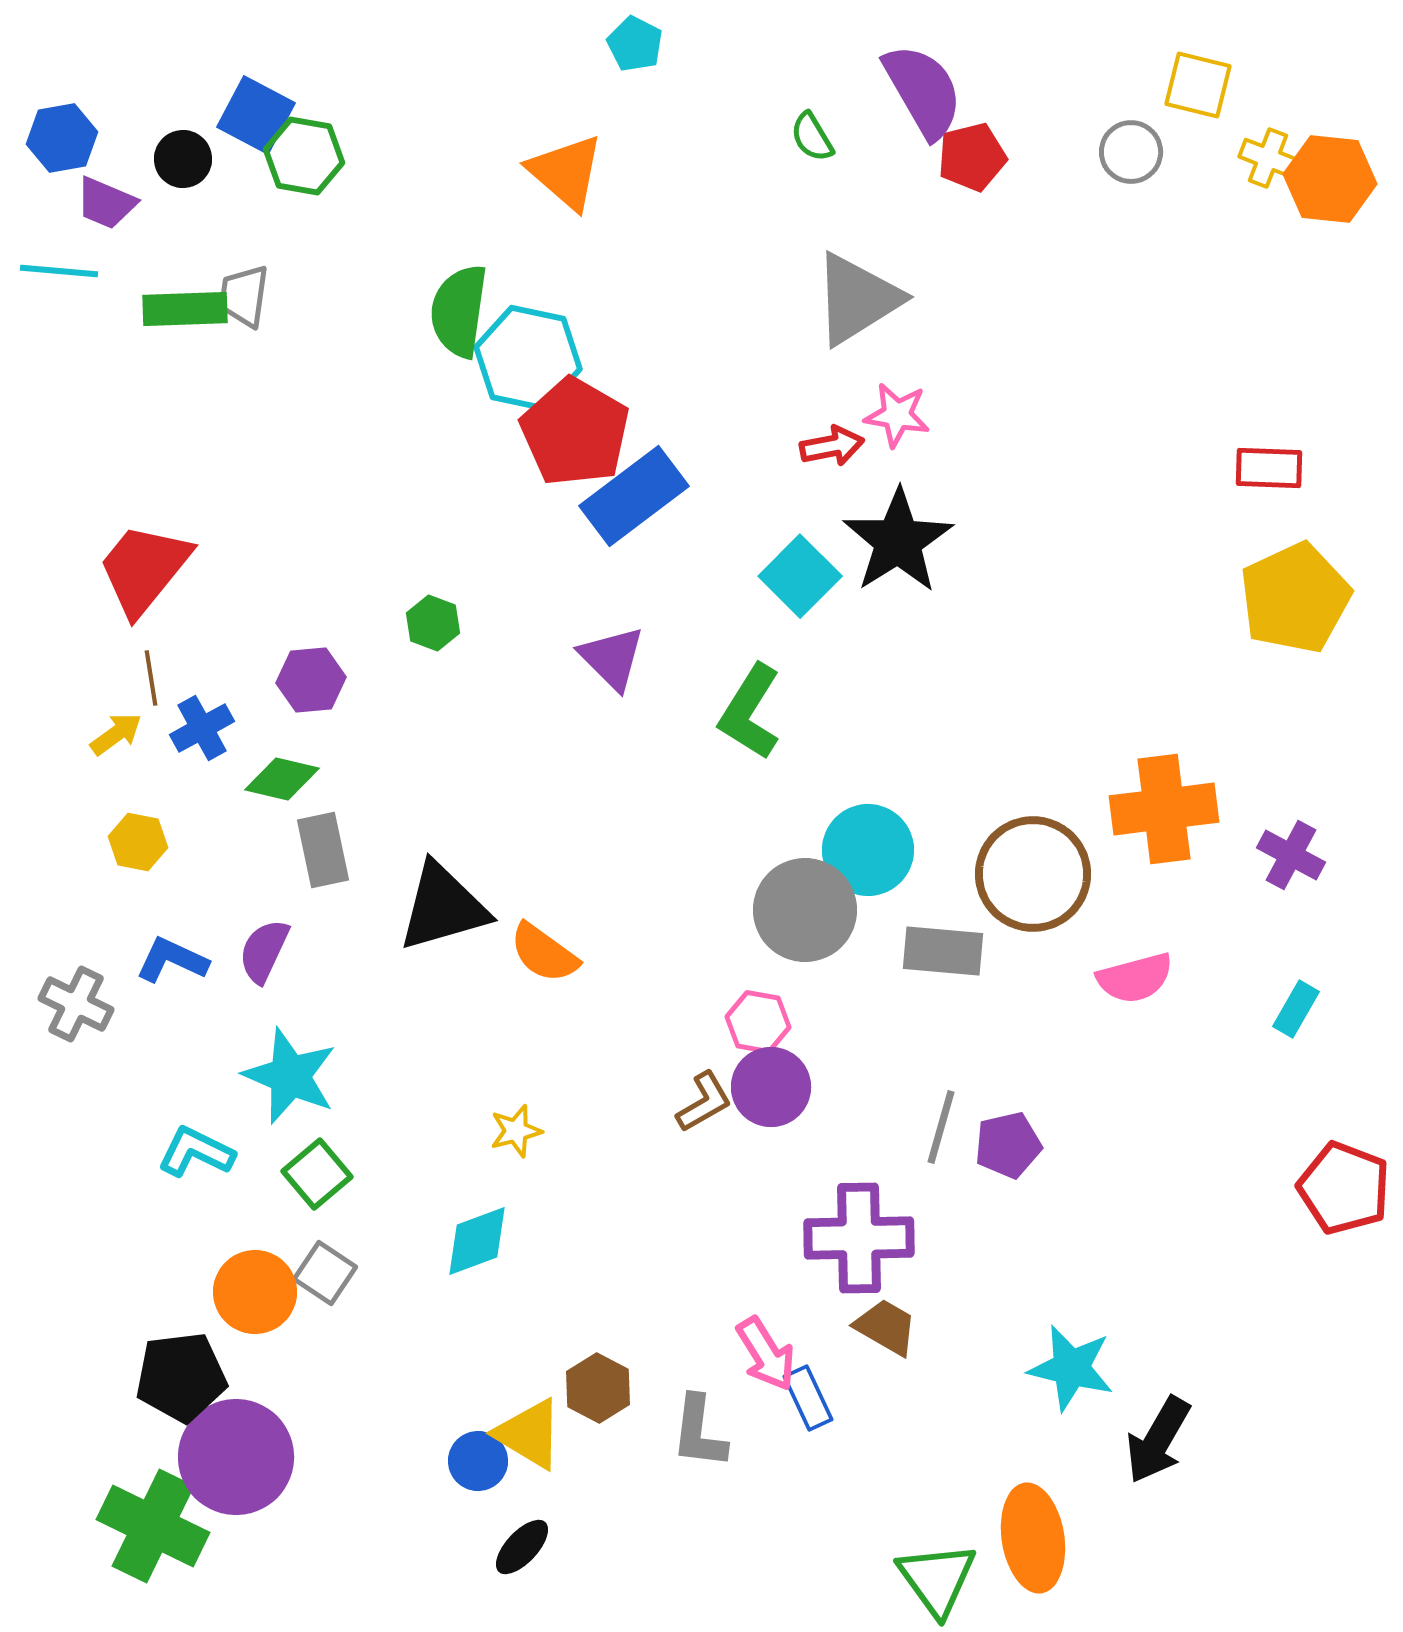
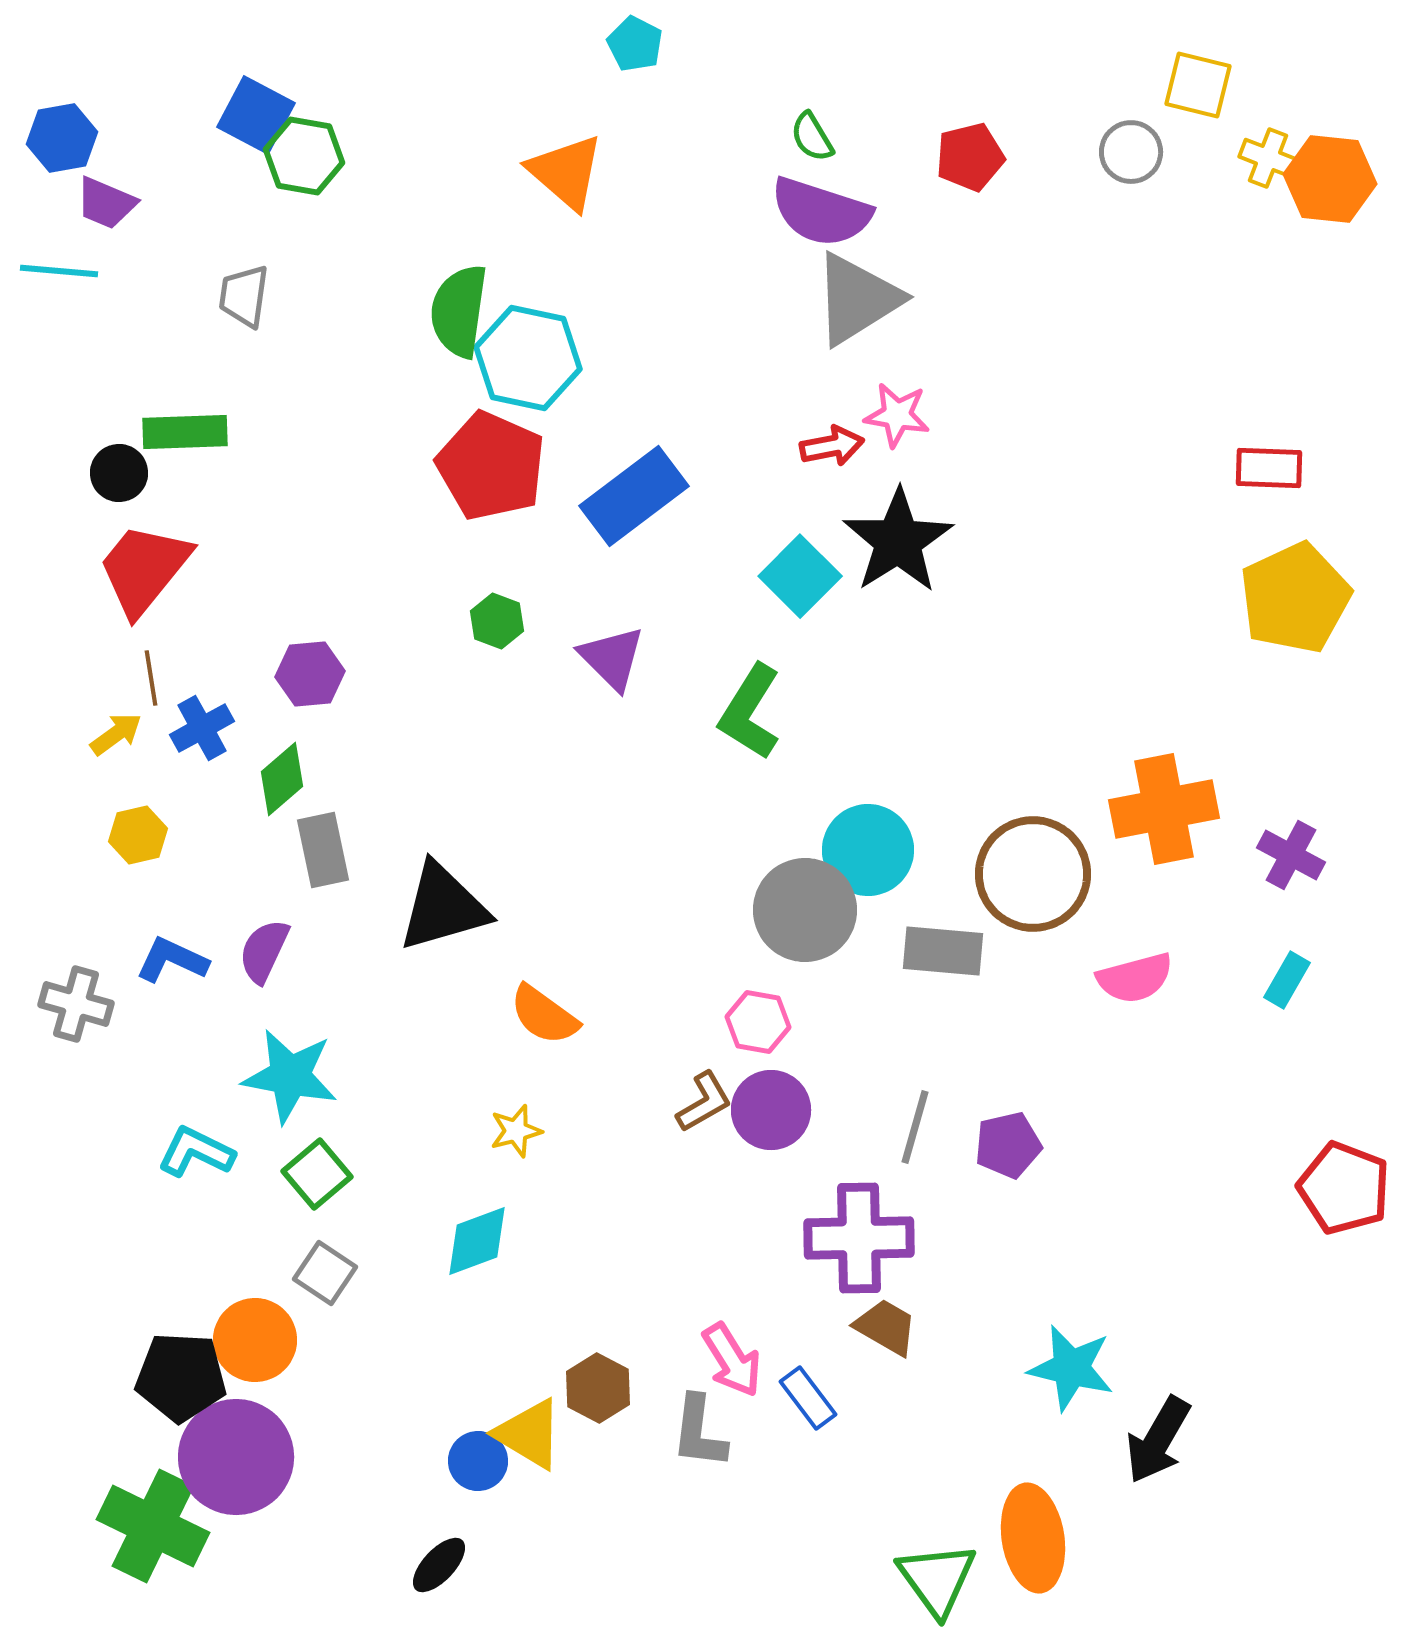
purple semicircle at (923, 91): moved 102 px left, 121 px down; rotated 138 degrees clockwise
red pentagon at (972, 157): moved 2 px left
black circle at (183, 159): moved 64 px left, 314 px down
green rectangle at (185, 309): moved 123 px down
red pentagon at (575, 432): moved 84 px left, 34 px down; rotated 6 degrees counterclockwise
green hexagon at (433, 623): moved 64 px right, 2 px up
purple hexagon at (311, 680): moved 1 px left, 6 px up
green diamond at (282, 779): rotated 54 degrees counterclockwise
orange cross at (1164, 809): rotated 4 degrees counterclockwise
yellow hexagon at (138, 842): moved 7 px up; rotated 24 degrees counterclockwise
orange semicircle at (544, 953): moved 62 px down
gray cross at (76, 1004): rotated 10 degrees counterclockwise
cyan rectangle at (1296, 1009): moved 9 px left, 29 px up
cyan star at (290, 1076): rotated 12 degrees counterclockwise
purple circle at (771, 1087): moved 23 px down
gray line at (941, 1127): moved 26 px left
orange circle at (255, 1292): moved 48 px down
pink arrow at (766, 1354): moved 34 px left, 6 px down
black pentagon at (181, 1377): rotated 10 degrees clockwise
blue rectangle at (808, 1398): rotated 12 degrees counterclockwise
black ellipse at (522, 1547): moved 83 px left, 18 px down
